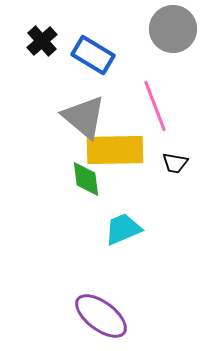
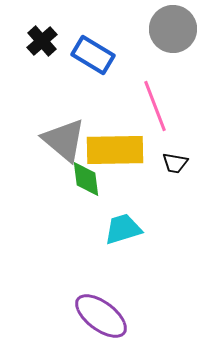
gray triangle: moved 20 px left, 23 px down
cyan trapezoid: rotated 6 degrees clockwise
